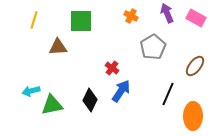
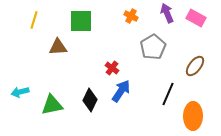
cyan arrow: moved 11 px left, 1 px down
